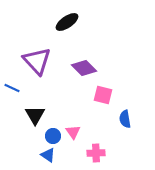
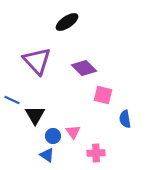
blue line: moved 12 px down
blue triangle: moved 1 px left
